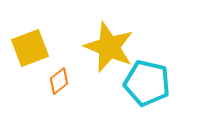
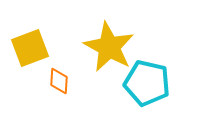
yellow star: rotated 6 degrees clockwise
orange diamond: rotated 48 degrees counterclockwise
